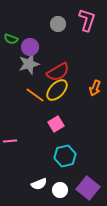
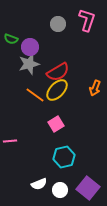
cyan hexagon: moved 1 px left, 1 px down
